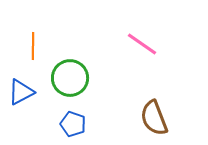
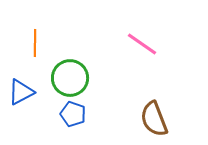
orange line: moved 2 px right, 3 px up
brown semicircle: moved 1 px down
blue pentagon: moved 10 px up
